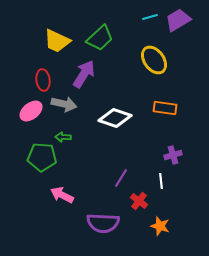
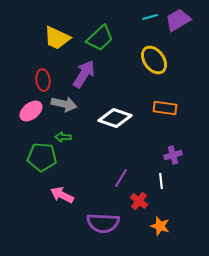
yellow trapezoid: moved 3 px up
